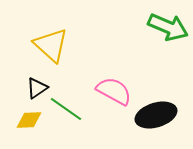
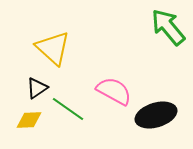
green arrow: rotated 153 degrees counterclockwise
yellow triangle: moved 2 px right, 3 px down
green line: moved 2 px right
